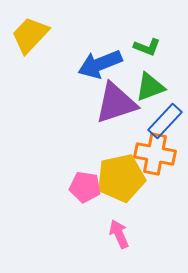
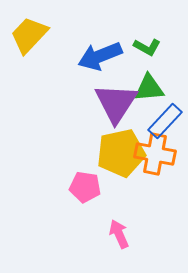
yellow trapezoid: moved 1 px left
green L-shape: rotated 8 degrees clockwise
blue arrow: moved 8 px up
green triangle: moved 1 px left, 1 px down; rotated 16 degrees clockwise
purple triangle: rotated 39 degrees counterclockwise
yellow pentagon: moved 25 px up
